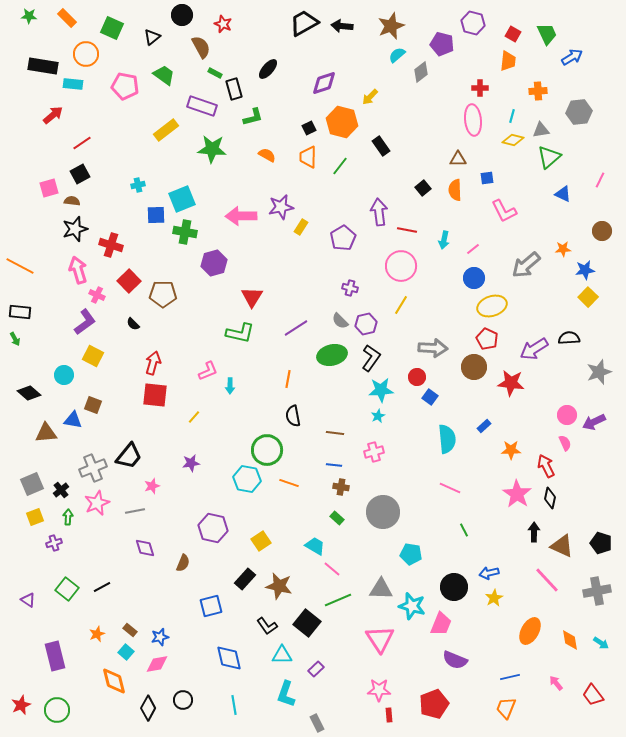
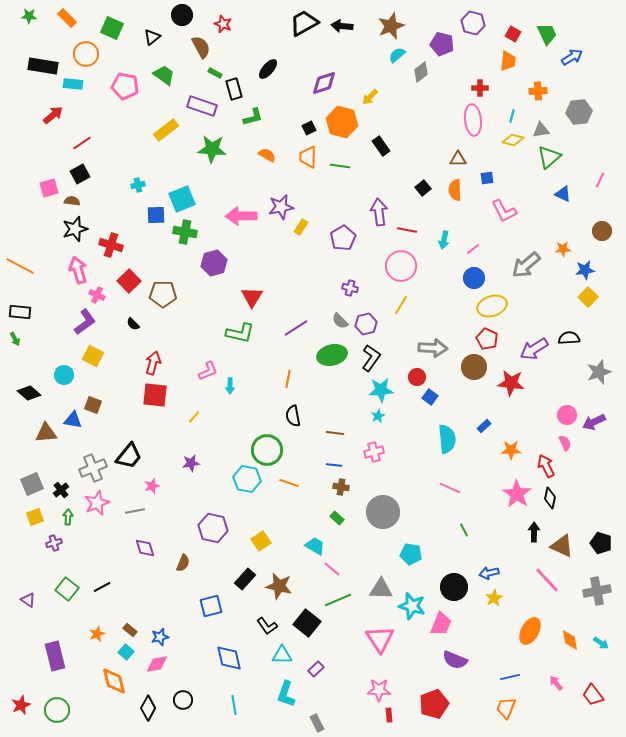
green line at (340, 166): rotated 60 degrees clockwise
